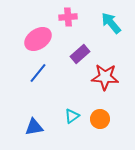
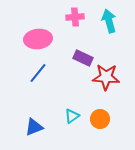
pink cross: moved 7 px right
cyan arrow: moved 2 px left, 2 px up; rotated 25 degrees clockwise
pink ellipse: rotated 28 degrees clockwise
purple rectangle: moved 3 px right, 4 px down; rotated 66 degrees clockwise
red star: moved 1 px right
blue triangle: rotated 12 degrees counterclockwise
